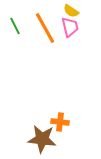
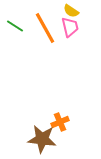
green line: rotated 30 degrees counterclockwise
orange cross: rotated 30 degrees counterclockwise
